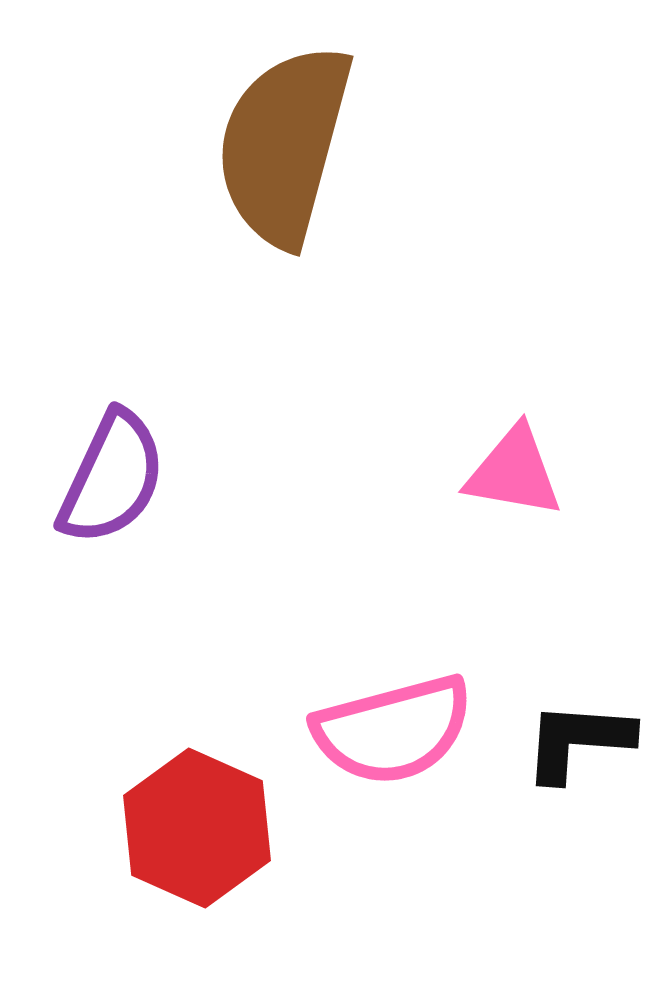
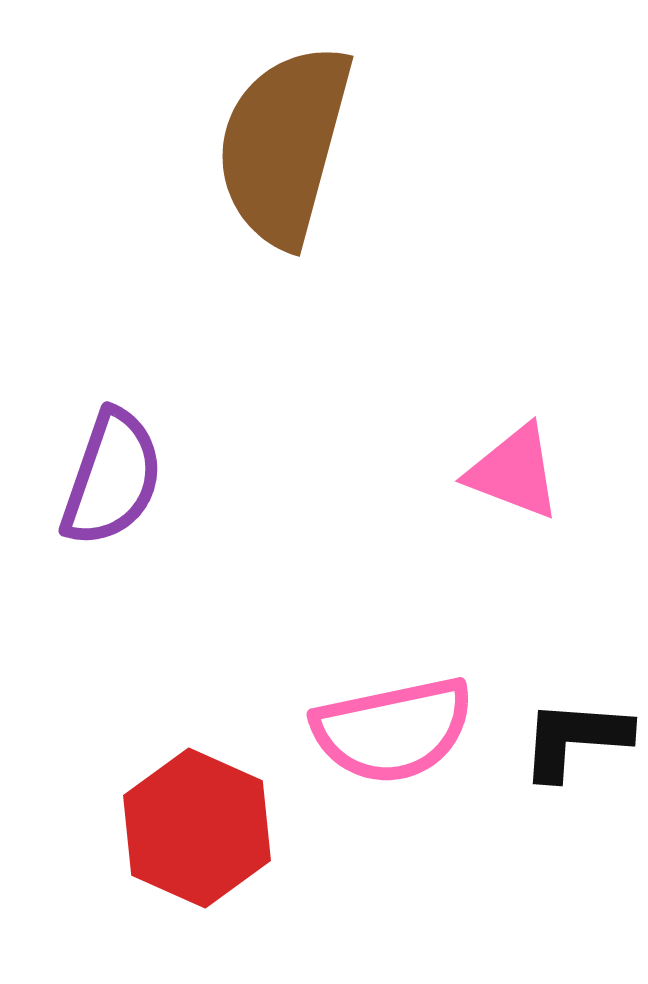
pink triangle: rotated 11 degrees clockwise
purple semicircle: rotated 6 degrees counterclockwise
pink semicircle: rotated 3 degrees clockwise
black L-shape: moved 3 px left, 2 px up
